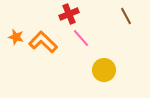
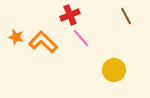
red cross: moved 1 px right, 1 px down
yellow circle: moved 10 px right
